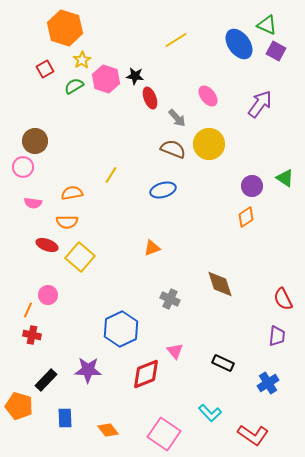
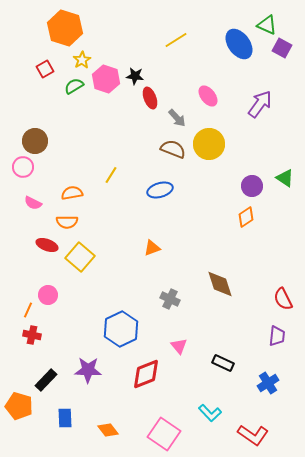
purple square at (276, 51): moved 6 px right, 3 px up
blue ellipse at (163, 190): moved 3 px left
pink semicircle at (33, 203): rotated 18 degrees clockwise
pink triangle at (175, 351): moved 4 px right, 5 px up
